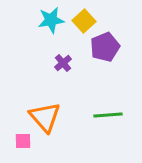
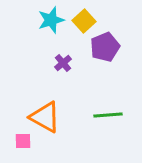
cyan star: rotated 8 degrees counterclockwise
orange triangle: rotated 20 degrees counterclockwise
